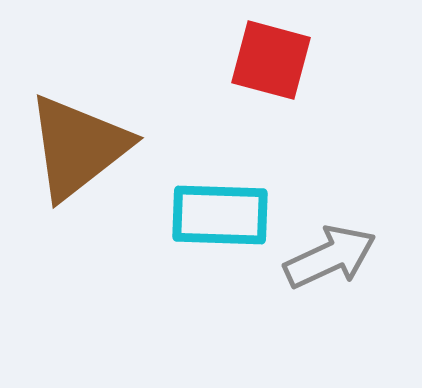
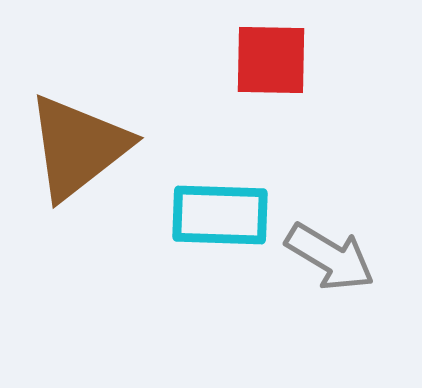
red square: rotated 14 degrees counterclockwise
gray arrow: rotated 56 degrees clockwise
